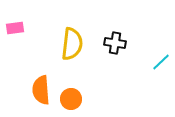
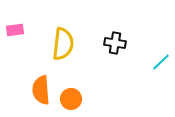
pink rectangle: moved 2 px down
yellow semicircle: moved 9 px left
